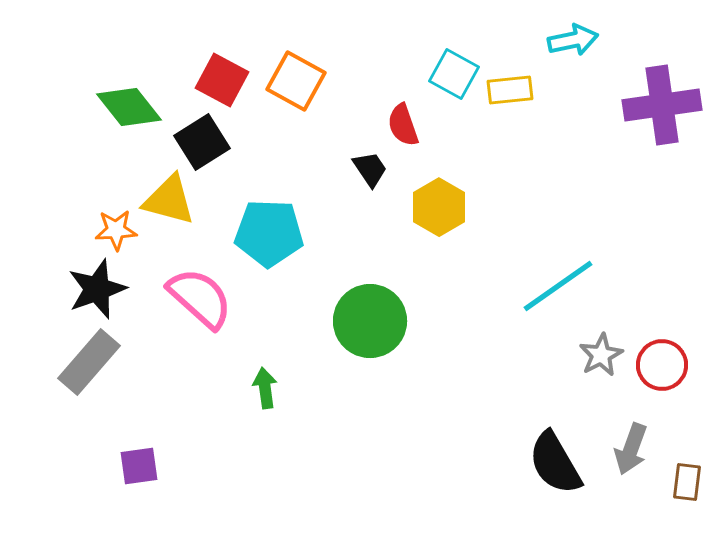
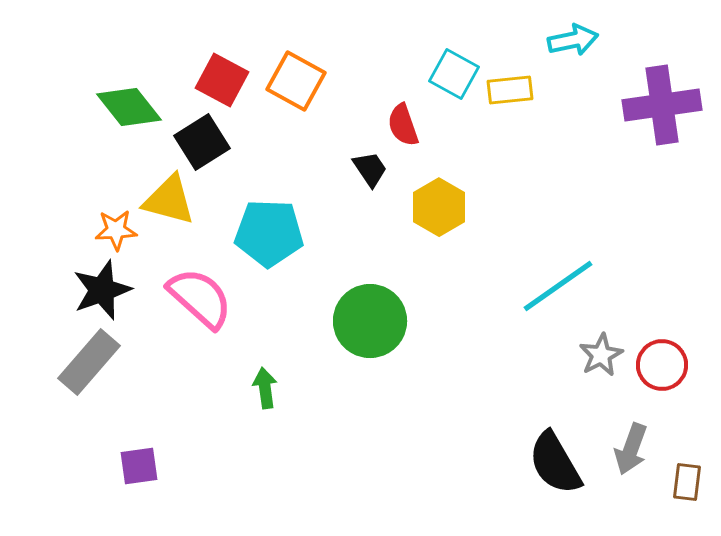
black star: moved 5 px right, 1 px down
